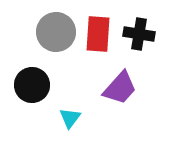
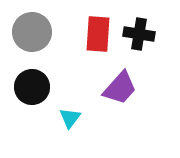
gray circle: moved 24 px left
black circle: moved 2 px down
